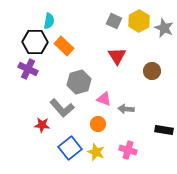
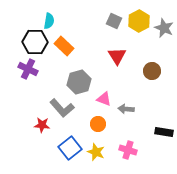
black rectangle: moved 2 px down
